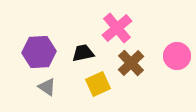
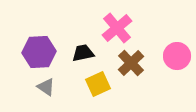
gray triangle: moved 1 px left
